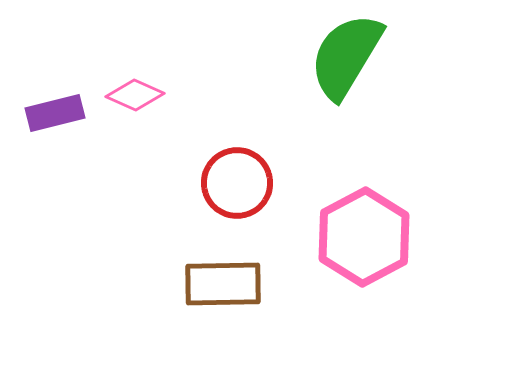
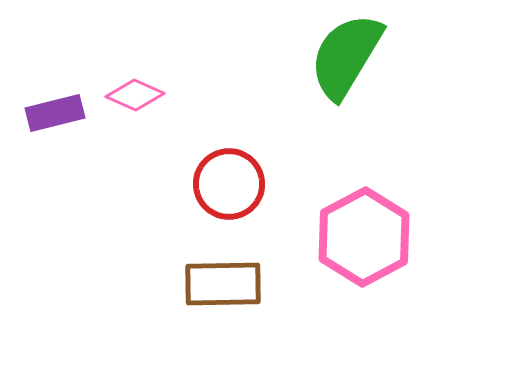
red circle: moved 8 px left, 1 px down
